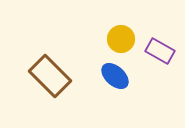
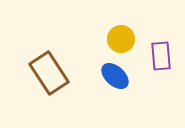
purple rectangle: moved 1 px right, 5 px down; rotated 56 degrees clockwise
brown rectangle: moved 1 px left, 3 px up; rotated 12 degrees clockwise
